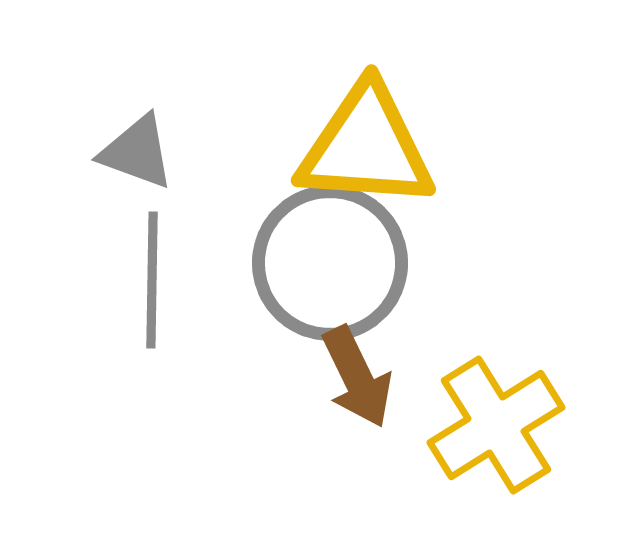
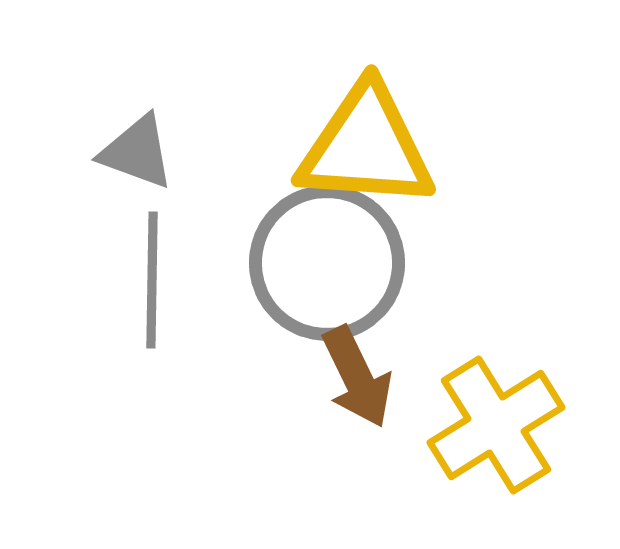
gray circle: moved 3 px left
